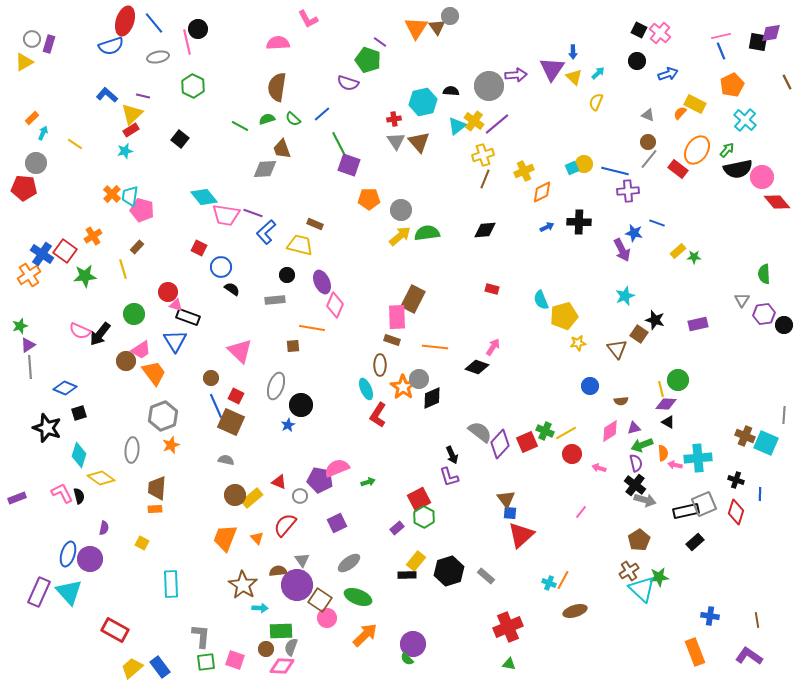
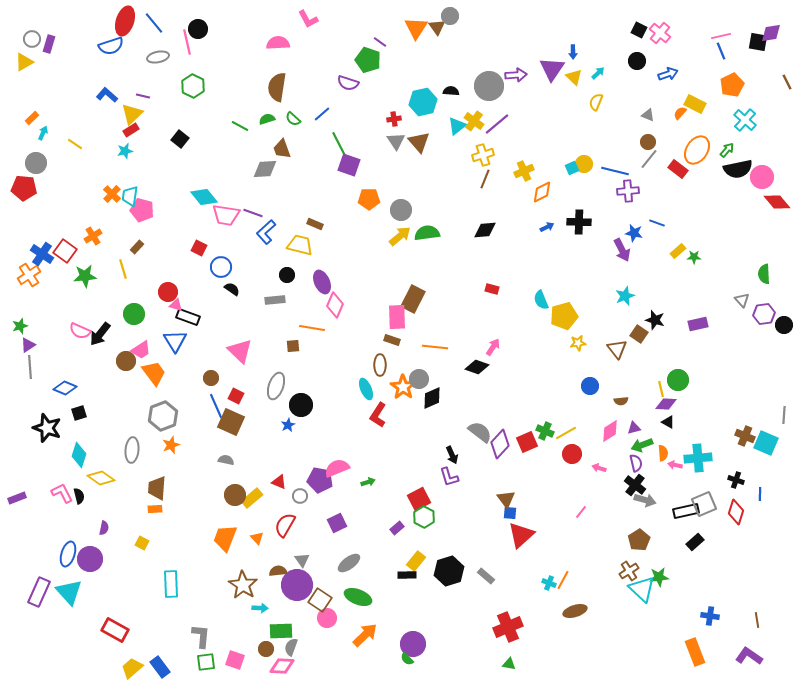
gray triangle at (742, 300): rotated 14 degrees counterclockwise
red semicircle at (285, 525): rotated 10 degrees counterclockwise
